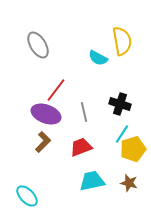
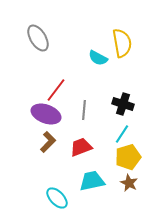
yellow semicircle: moved 2 px down
gray ellipse: moved 7 px up
black cross: moved 3 px right
gray line: moved 2 px up; rotated 18 degrees clockwise
brown L-shape: moved 5 px right
yellow pentagon: moved 5 px left, 8 px down
brown star: rotated 12 degrees clockwise
cyan ellipse: moved 30 px right, 2 px down
